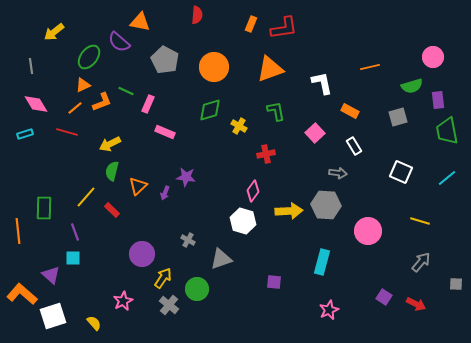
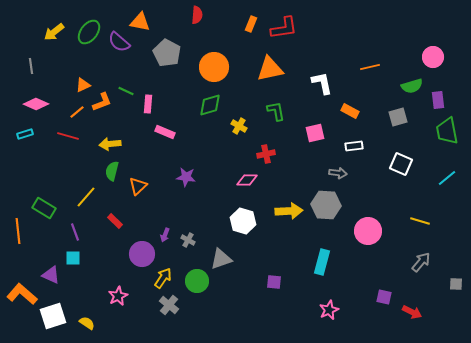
green ellipse at (89, 57): moved 25 px up
gray pentagon at (165, 60): moved 2 px right, 7 px up
orange triangle at (270, 69): rotated 8 degrees clockwise
pink diamond at (36, 104): rotated 35 degrees counterclockwise
pink rectangle at (148, 104): rotated 18 degrees counterclockwise
orange line at (75, 108): moved 2 px right, 4 px down
green diamond at (210, 110): moved 5 px up
red line at (67, 132): moved 1 px right, 4 px down
pink square at (315, 133): rotated 30 degrees clockwise
yellow arrow at (110, 144): rotated 20 degrees clockwise
white rectangle at (354, 146): rotated 66 degrees counterclockwise
white square at (401, 172): moved 8 px up
pink diamond at (253, 191): moved 6 px left, 11 px up; rotated 55 degrees clockwise
purple arrow at (165, 193): moved 42 px down
green rectangle at (44, 208): rotated 60 degrees counterclockwise
red rectangle at (112, 210): moved 3 px right, 11 px down
purple triangle at (51, 275): rotated 18 degrees counterclockwise
green circle at (197, 289): moved 8 px up
purple square at (384, 297): rotated 21 degrees counterclockwise
pink star at (123, 301): moved 5 px left, 5 px up
red arrow at (416, 304): moved 4 px left, 8 px down
yellow semicircle at (94, 323): moved 7 px left; rotated 14 degrees counterclockwise
